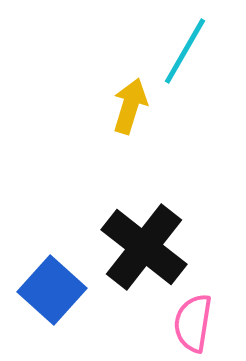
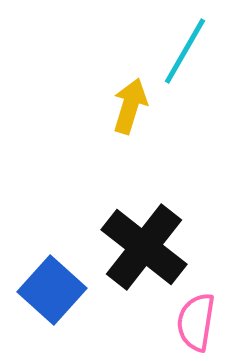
pink semicircle: moved 3 px right, 1 px up
